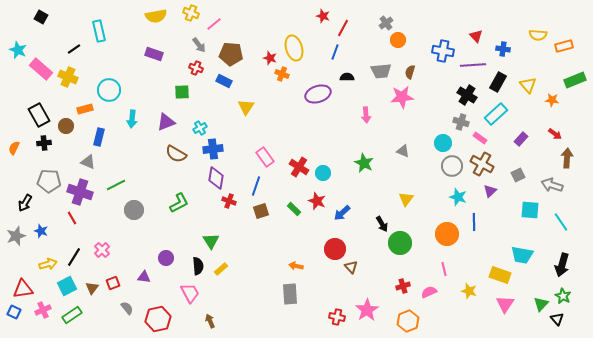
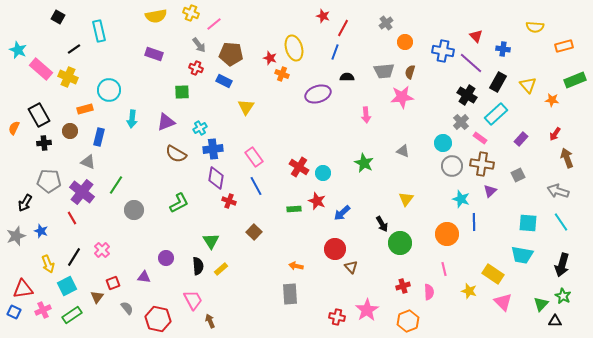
black square at (41, 17): moved 17 px right
yellow semicircle at (538, 35): moved 3 px left, 8 px up
orange circle at (398, 40): moved 7 px right, 2 px down
purple line at (473, 65): moved 2 px left, 2 px up; rotated 45 degrees clockwise
gray trapezoid at (381, 71): moved 3 px right
gray cross at (461, 122): rotated 28 degrees clockwise
brown circle at (66, 126): moved 4 px right, 5 px down
red arrow at (555, 134): rotated 88 degrees clockwise
orange semicircle at (14, 148): moved 20 px up
pink rectangle at (265, 157): moved 11 px left
brown arrow at (567, 158): rotated 24 degrees counterclockwise
brown cross at (482, 164): rotated 20 degrees counterclockwise
green line at (116, 185): rotated 30 degrees counterclockwise
gray arrow at (552, 185): moved 6 px right, 6 px down
blue line at (256, 186): rotated 48 degrees counterclockwise
purple cross at (80, 192): moved 2 px right; rotated 20 degrees clockwise
cyan star at (458, 197): moved 3 px right, 2 px down
green rectangle at (294, 209): rotated 48 degrees counterclockwise
cyan square at (530, 210): moved 2 px left, 13 px down
brown square at (261, 211): moved 7 px left, 21 px down; rotated 28 degrees counterclockwise
yellow arrow at (48, 264): rotated 84 degrees clockwise
yellow rectangle at (500, 275): moved 7 px left, 1 px up; rotated 15 degrees clockwise
brown triangle at (92, 288): moved 5 px right, 9 px down
pink semicircle at (429, 292): rotated 112 degrees clockwise
pink trapezoid at (190, 293): moved 3 px right, 7 px down
pink triangle at (505, 304): moved 2 px left, 2 px up; rotated 18 degrees counterclockwise
red hexagon at (158, 319): rotated 25 degrees clockwise
black triangle at (557, 319): moved 2 px left, 2 px down; rotated 48 degrees counterclockwise
